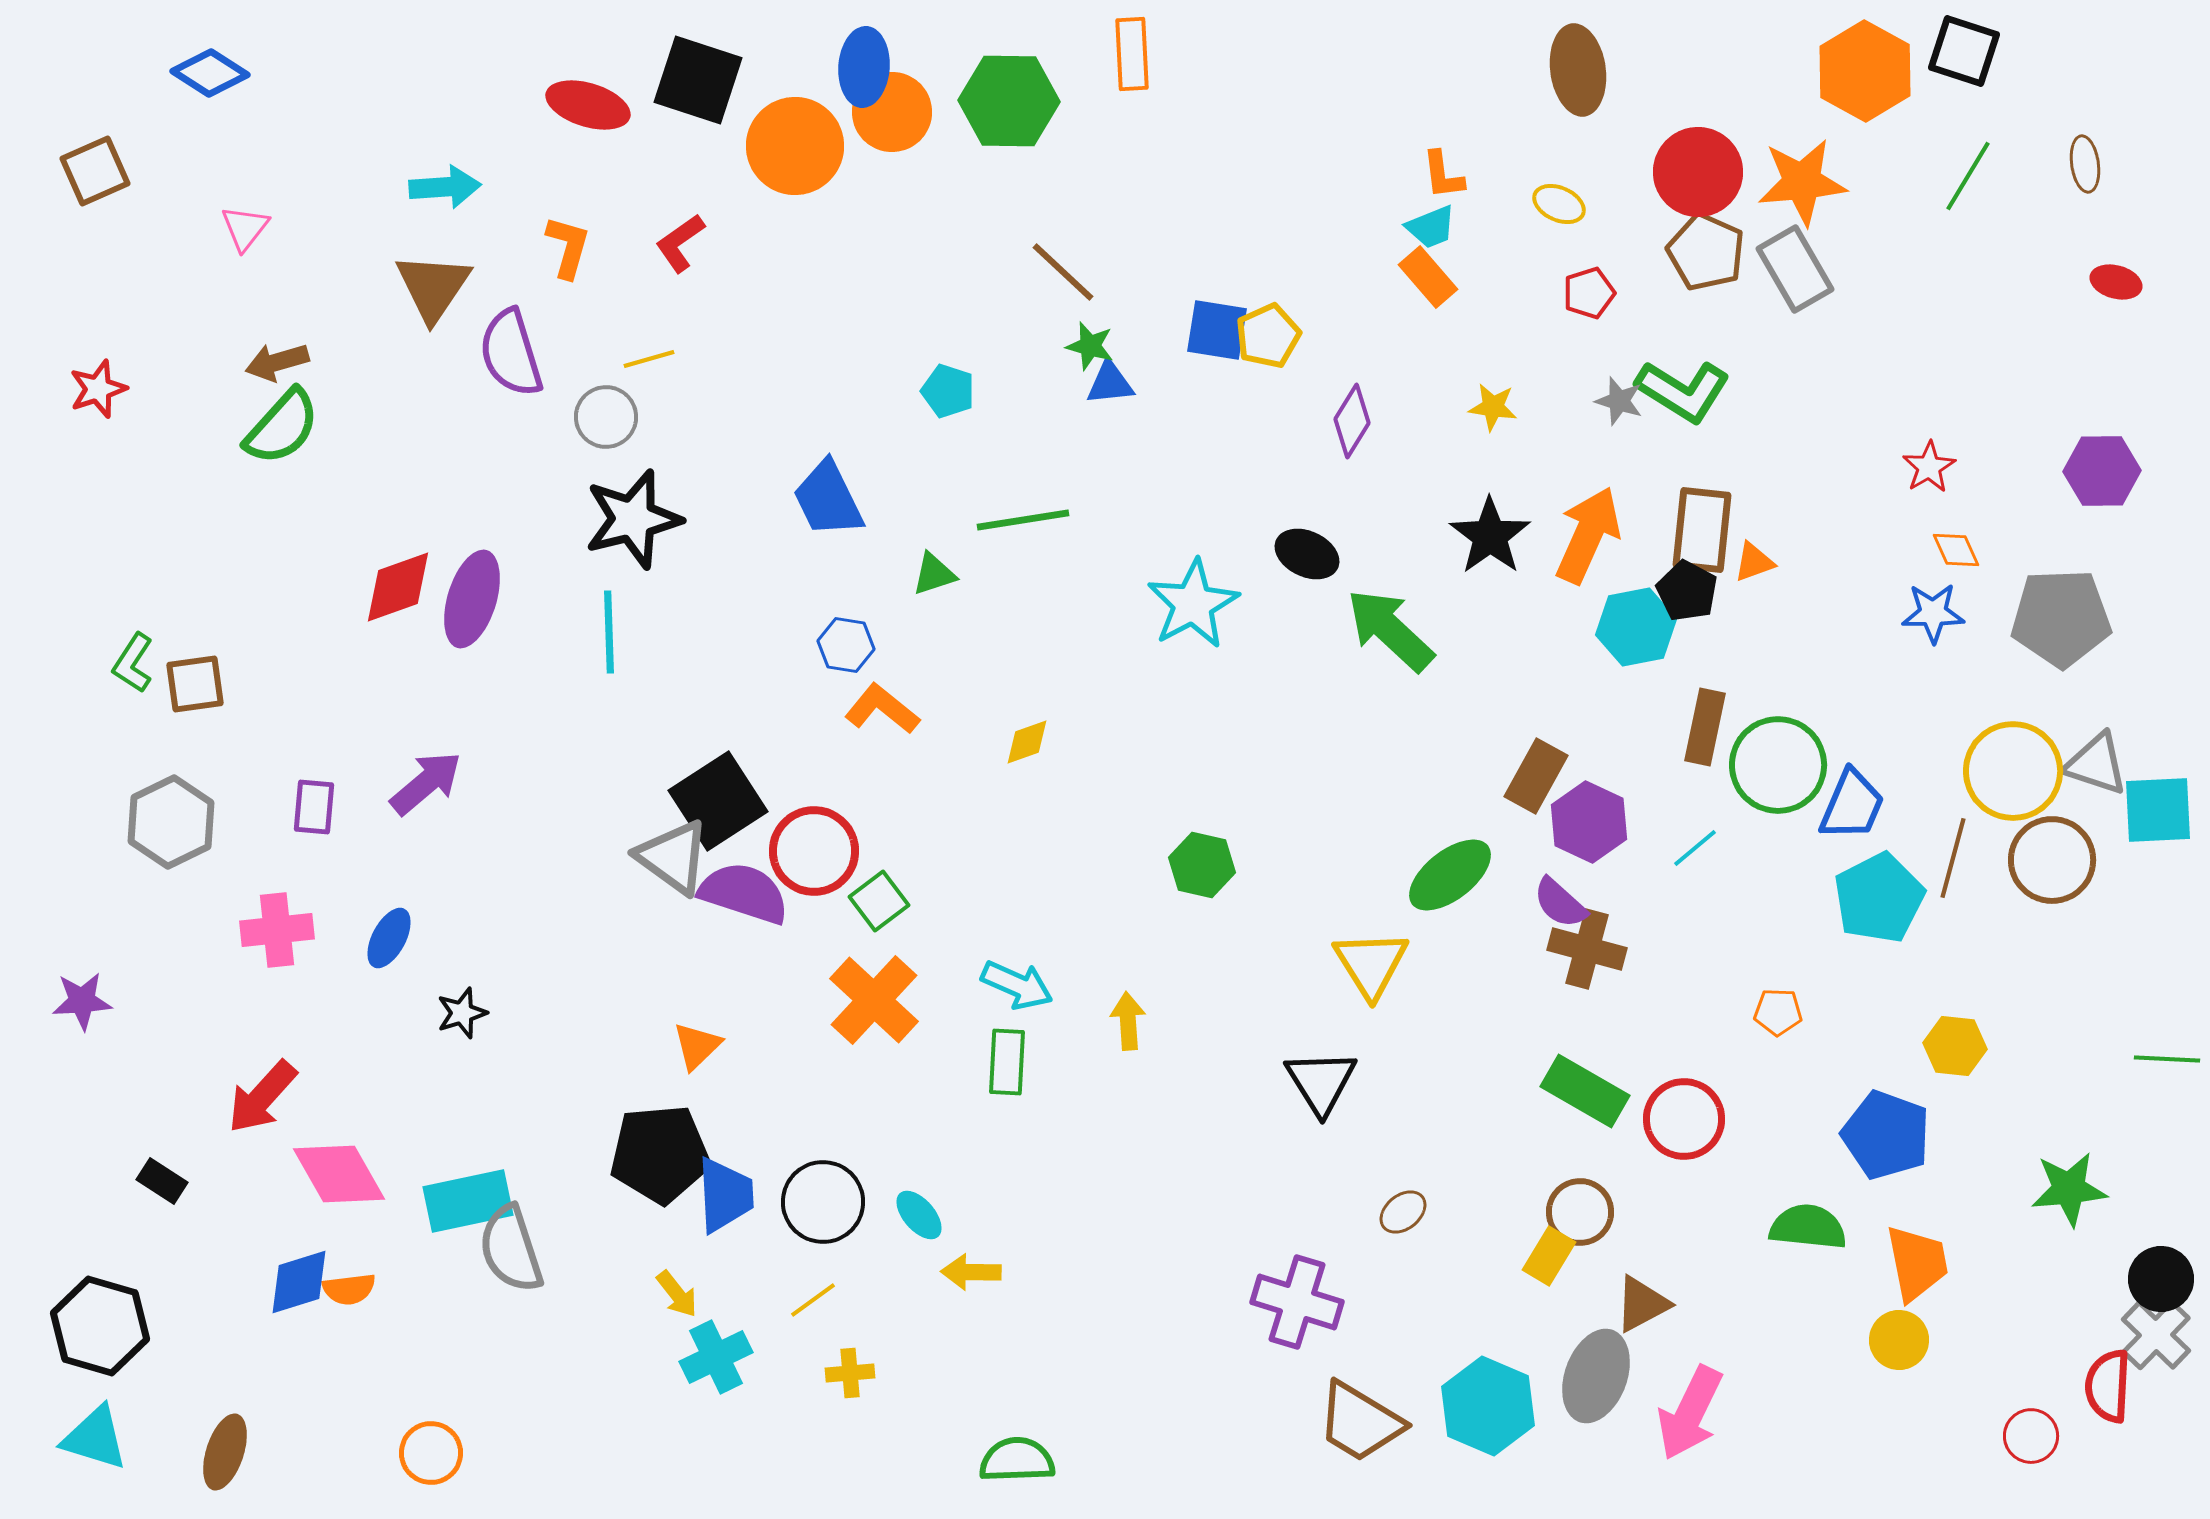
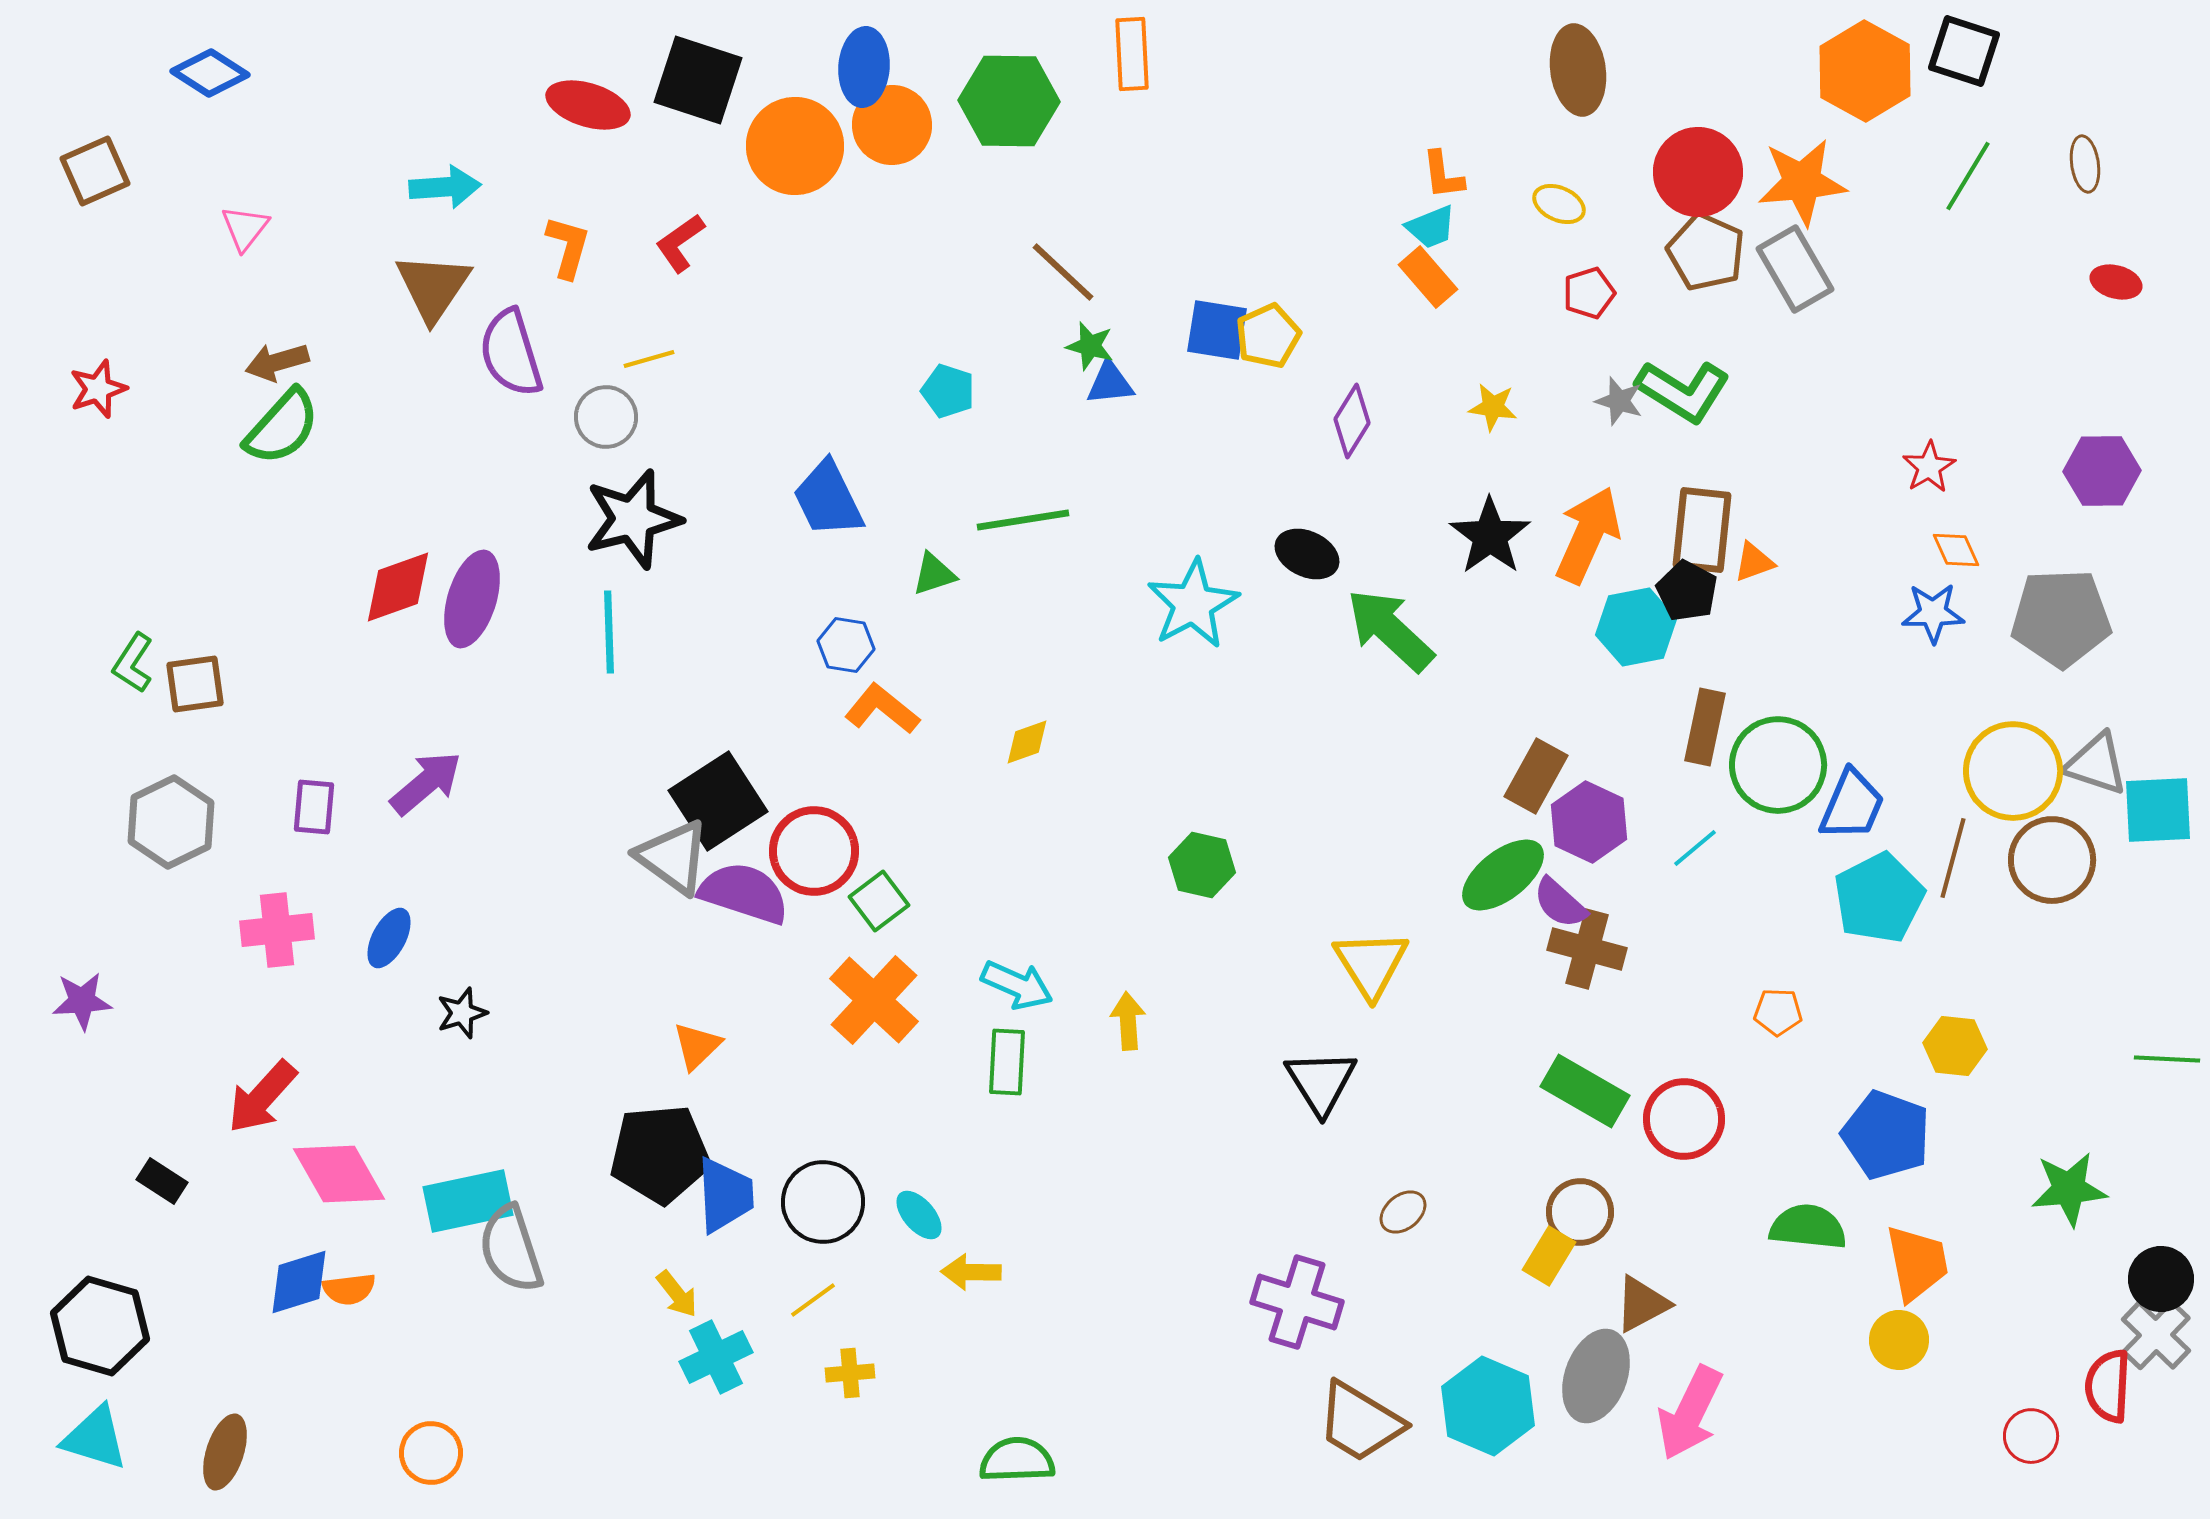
orange circle at (892, 112): moved 13 px down
green ellipse at (1450, 875): moved 53 px right
